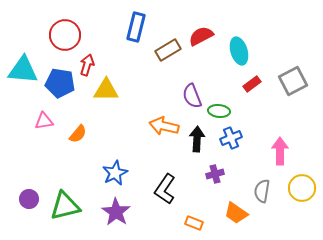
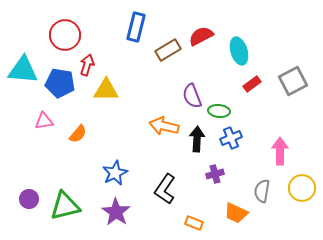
orange trapezoid: rotated 10 degrees counterclockwise
